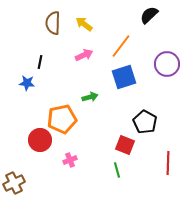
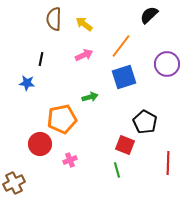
brown semicircle: moved 1 px right, 4 px up
black line: moved 1 px right, 3 px up
red circle: moved 4 px down
